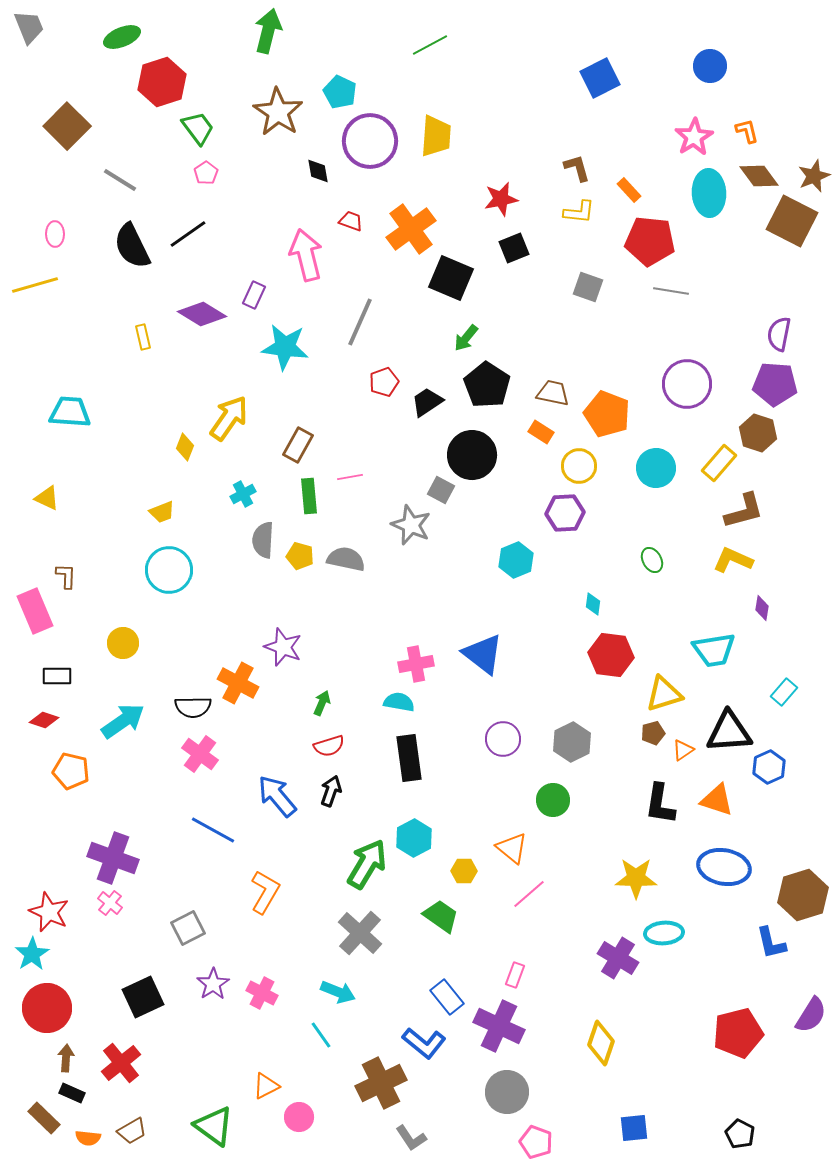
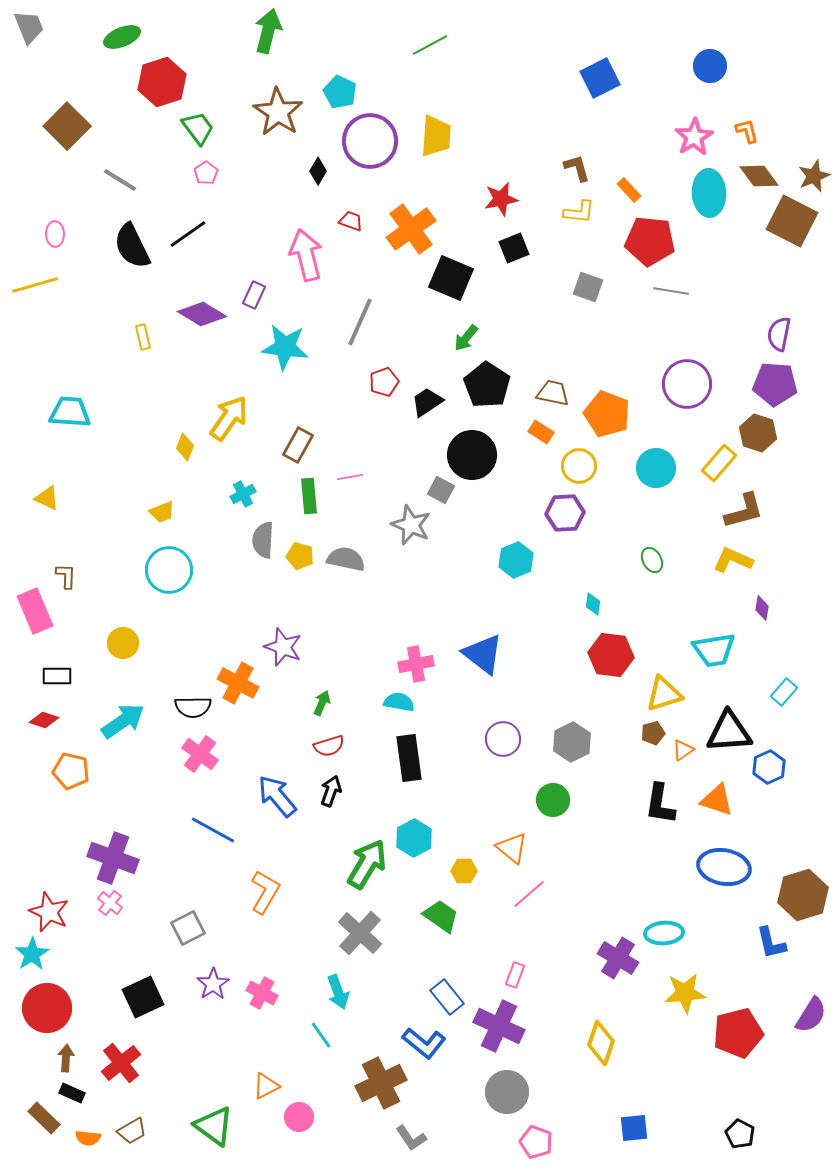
black diamond at (318, 171): rotated 40 degrees clockwise
yellow star at (636, 878): moved 49 px right, 115 px down; rotated 6 degrees counterclockwise
cyan arrow at (338, 992): rotated 48 degrees clockwise
